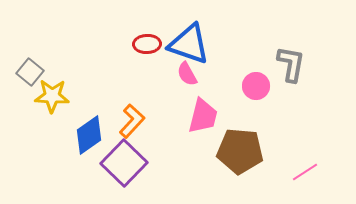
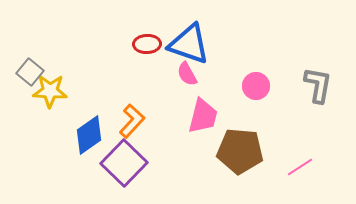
gray L-shape: moved 27 px right, 21 px down
yellow star: moved 2 px left, 5 px up
pink line: moved 5 px left, 5 px up
